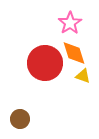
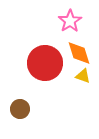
pink star: moved 2 px up
orange diamond: moved 5 px right
brown circle: moved 10 px up
